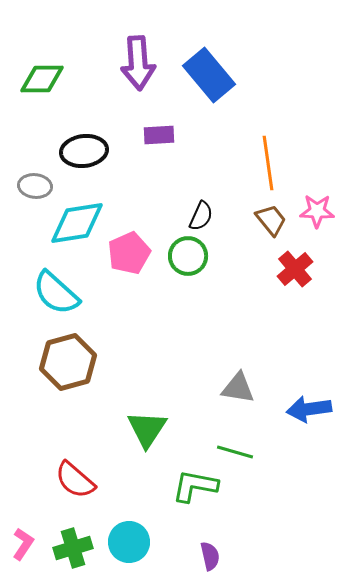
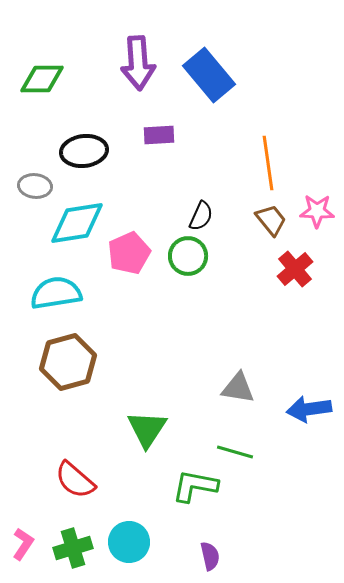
cyan semicircle: rotated 129 degrees clockwise
